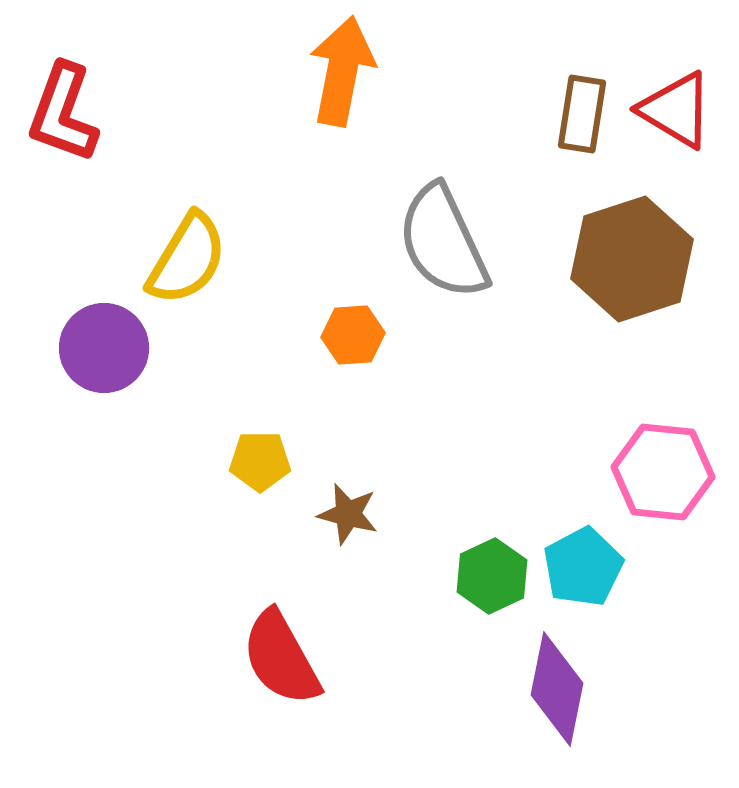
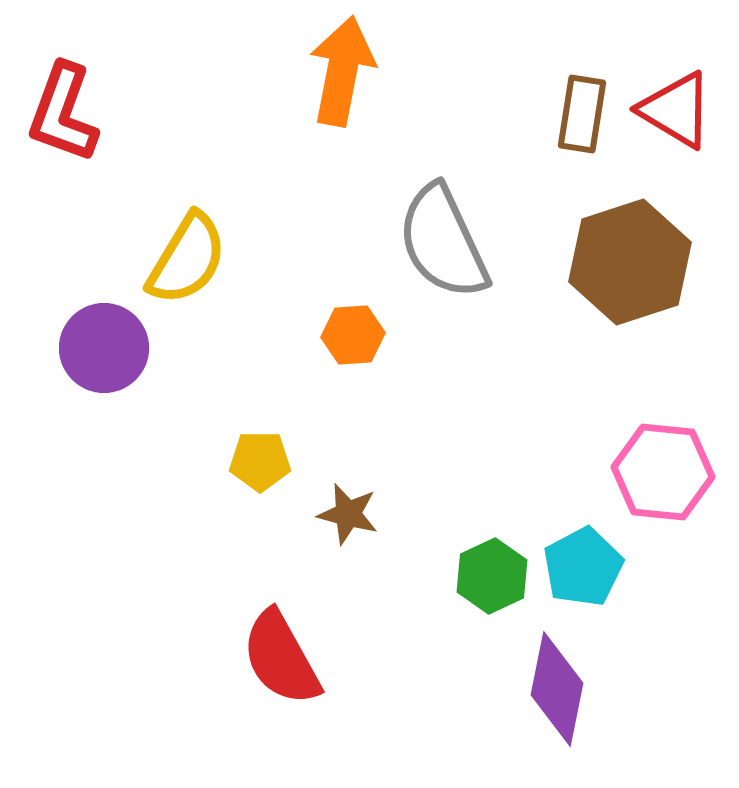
brown hexagon: moved 2 px left, 3 px down
